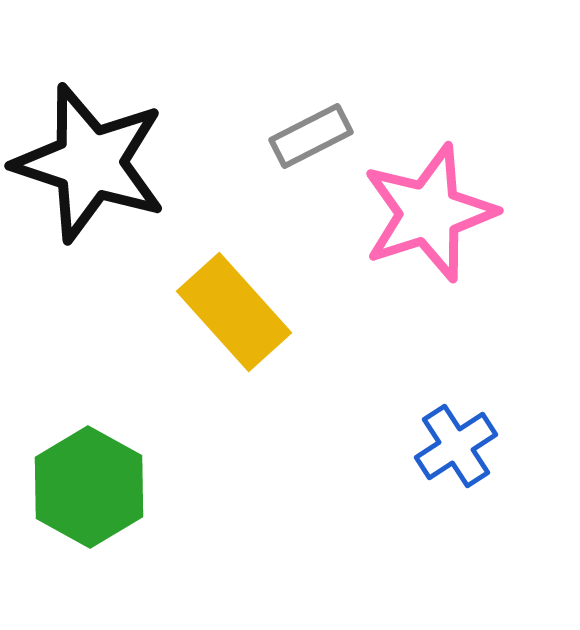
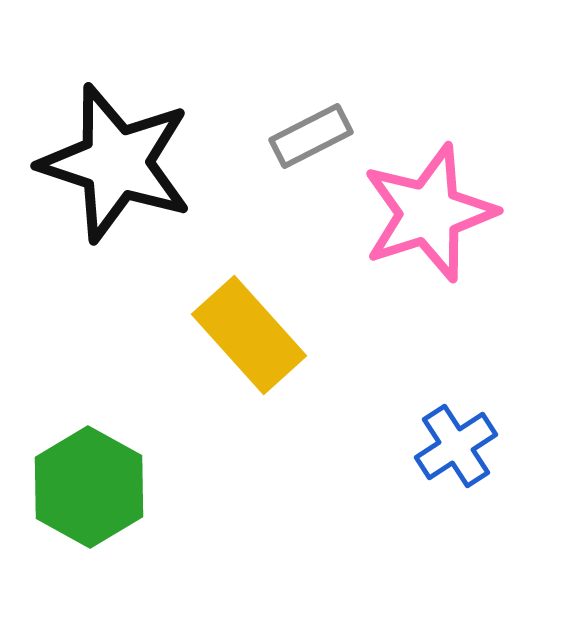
black star: moved 26 px right
yellow rectangle: moved 15 px right, 23 px down
